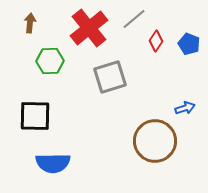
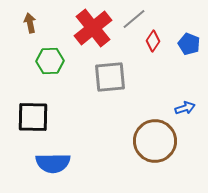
brown arrow: rotated 18 degrees counterclockwise
red cross: moved 4 px right
red diamond: moved 3 px left
gray square: rotated 12 degrees clockwise
black square: moved 2 px left, 1 px down
